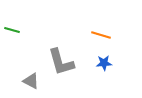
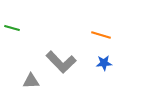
green line: moved 2 px up
gray L-shape: rotated 28 degrees counterclockwise
gray triangle: rotated 30 degrees counterclockwise
